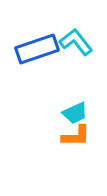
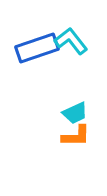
cyan L-shape: moved 5 px left, 1 px up
blue rectangle: moved 1 px up
